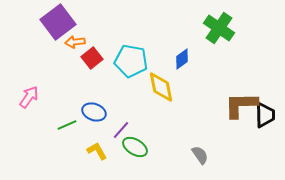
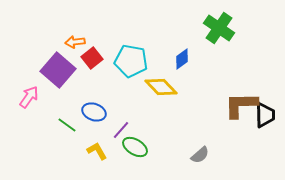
purple square: moved 48 px down; rotated 12 degrees counterclockwise
yellow diamond: rotated 32 degrees counterclockwise
green line: rotated 60 degrees clockwise
gray semicircle: rotated 84 degrees clockwise
